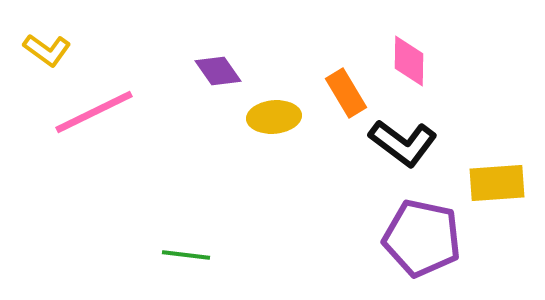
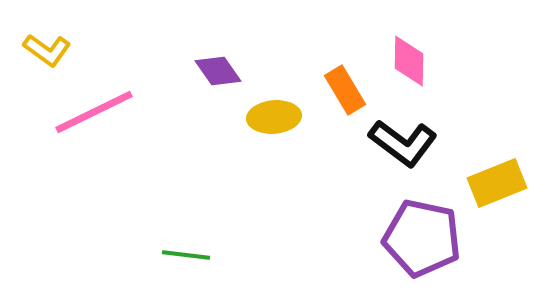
orange rectangle: moved 1 px left, 3 px up
yellow rectangle: rotated 18 degrees counterclockwise
